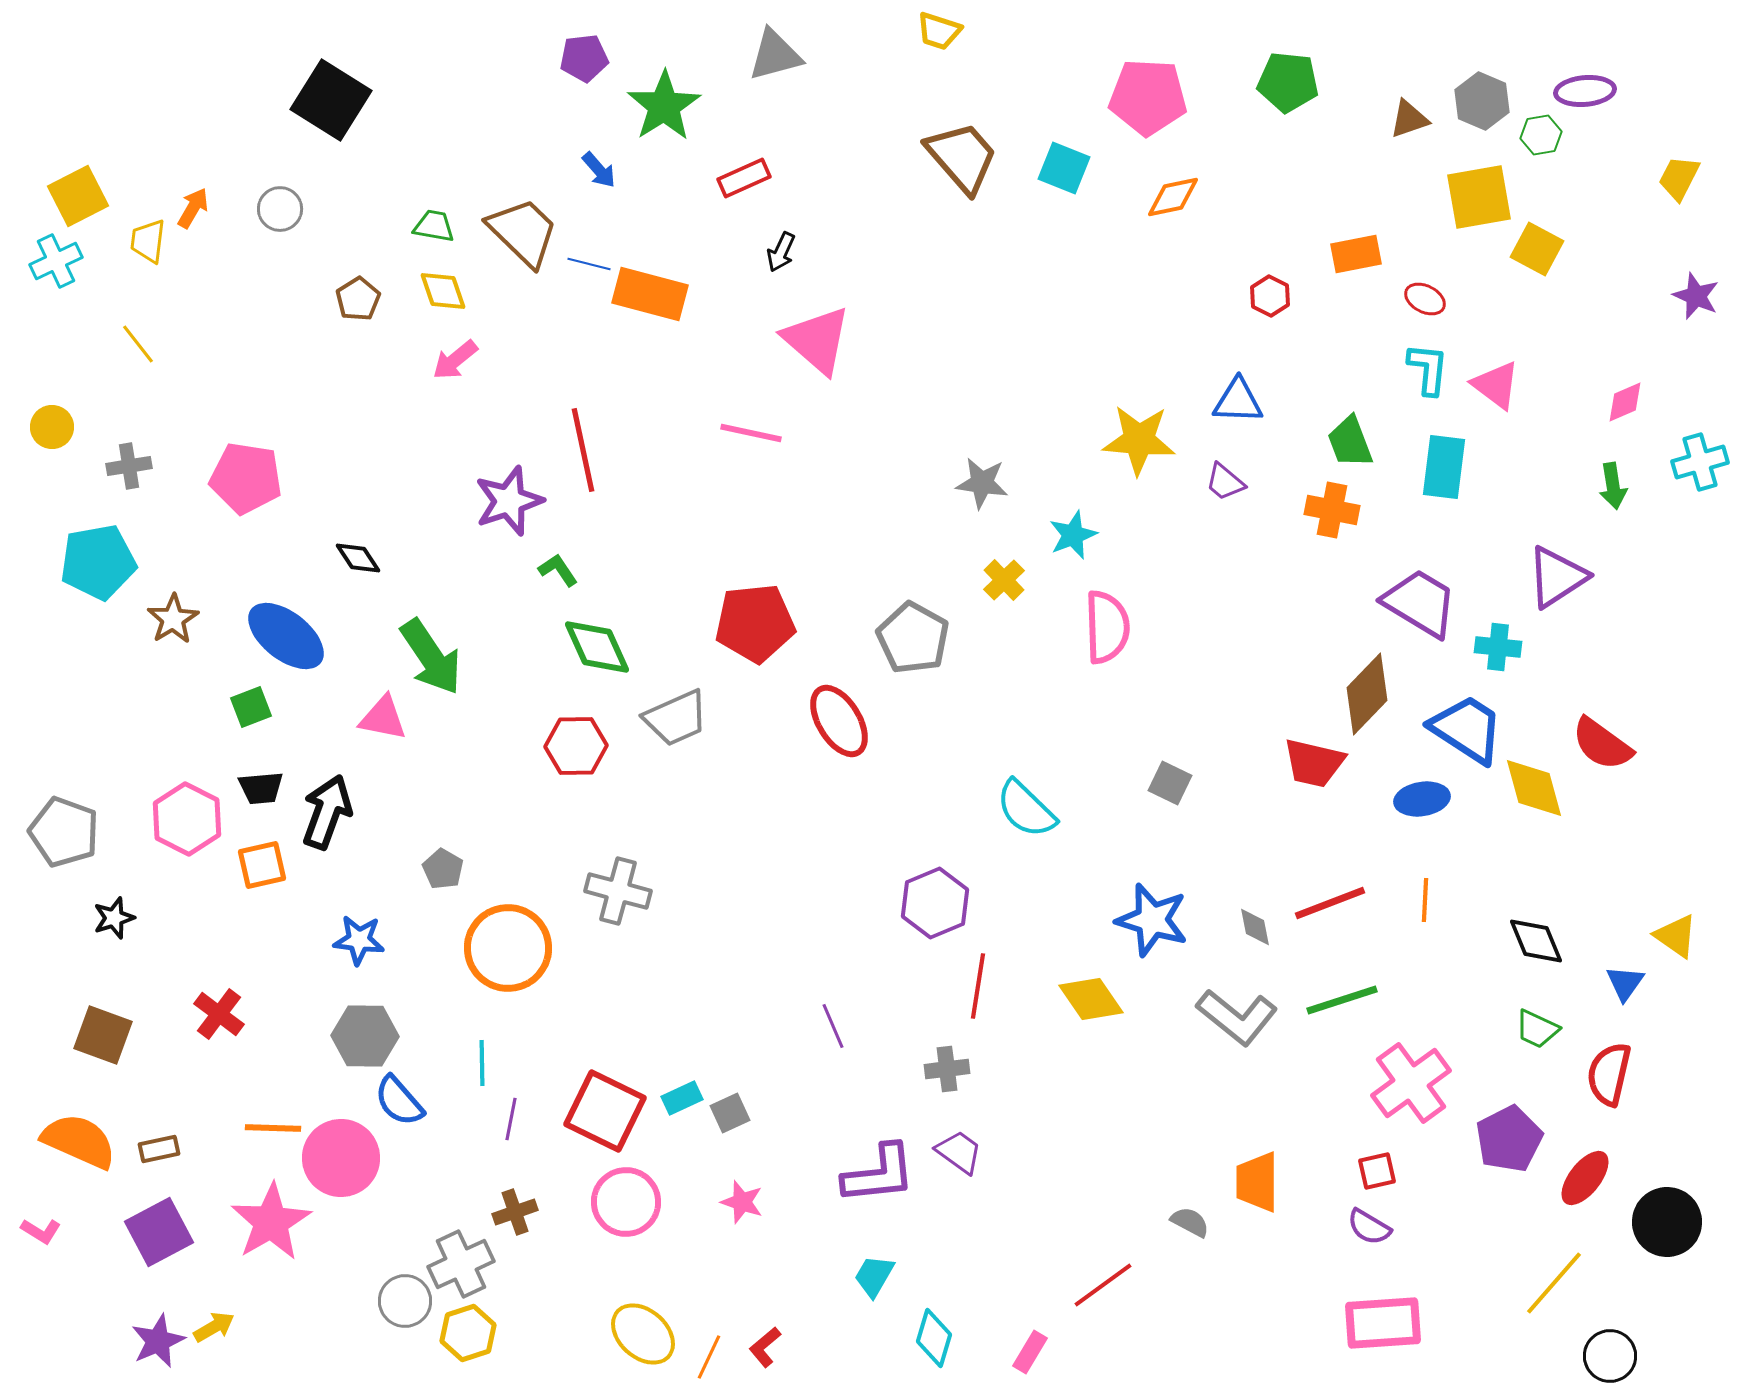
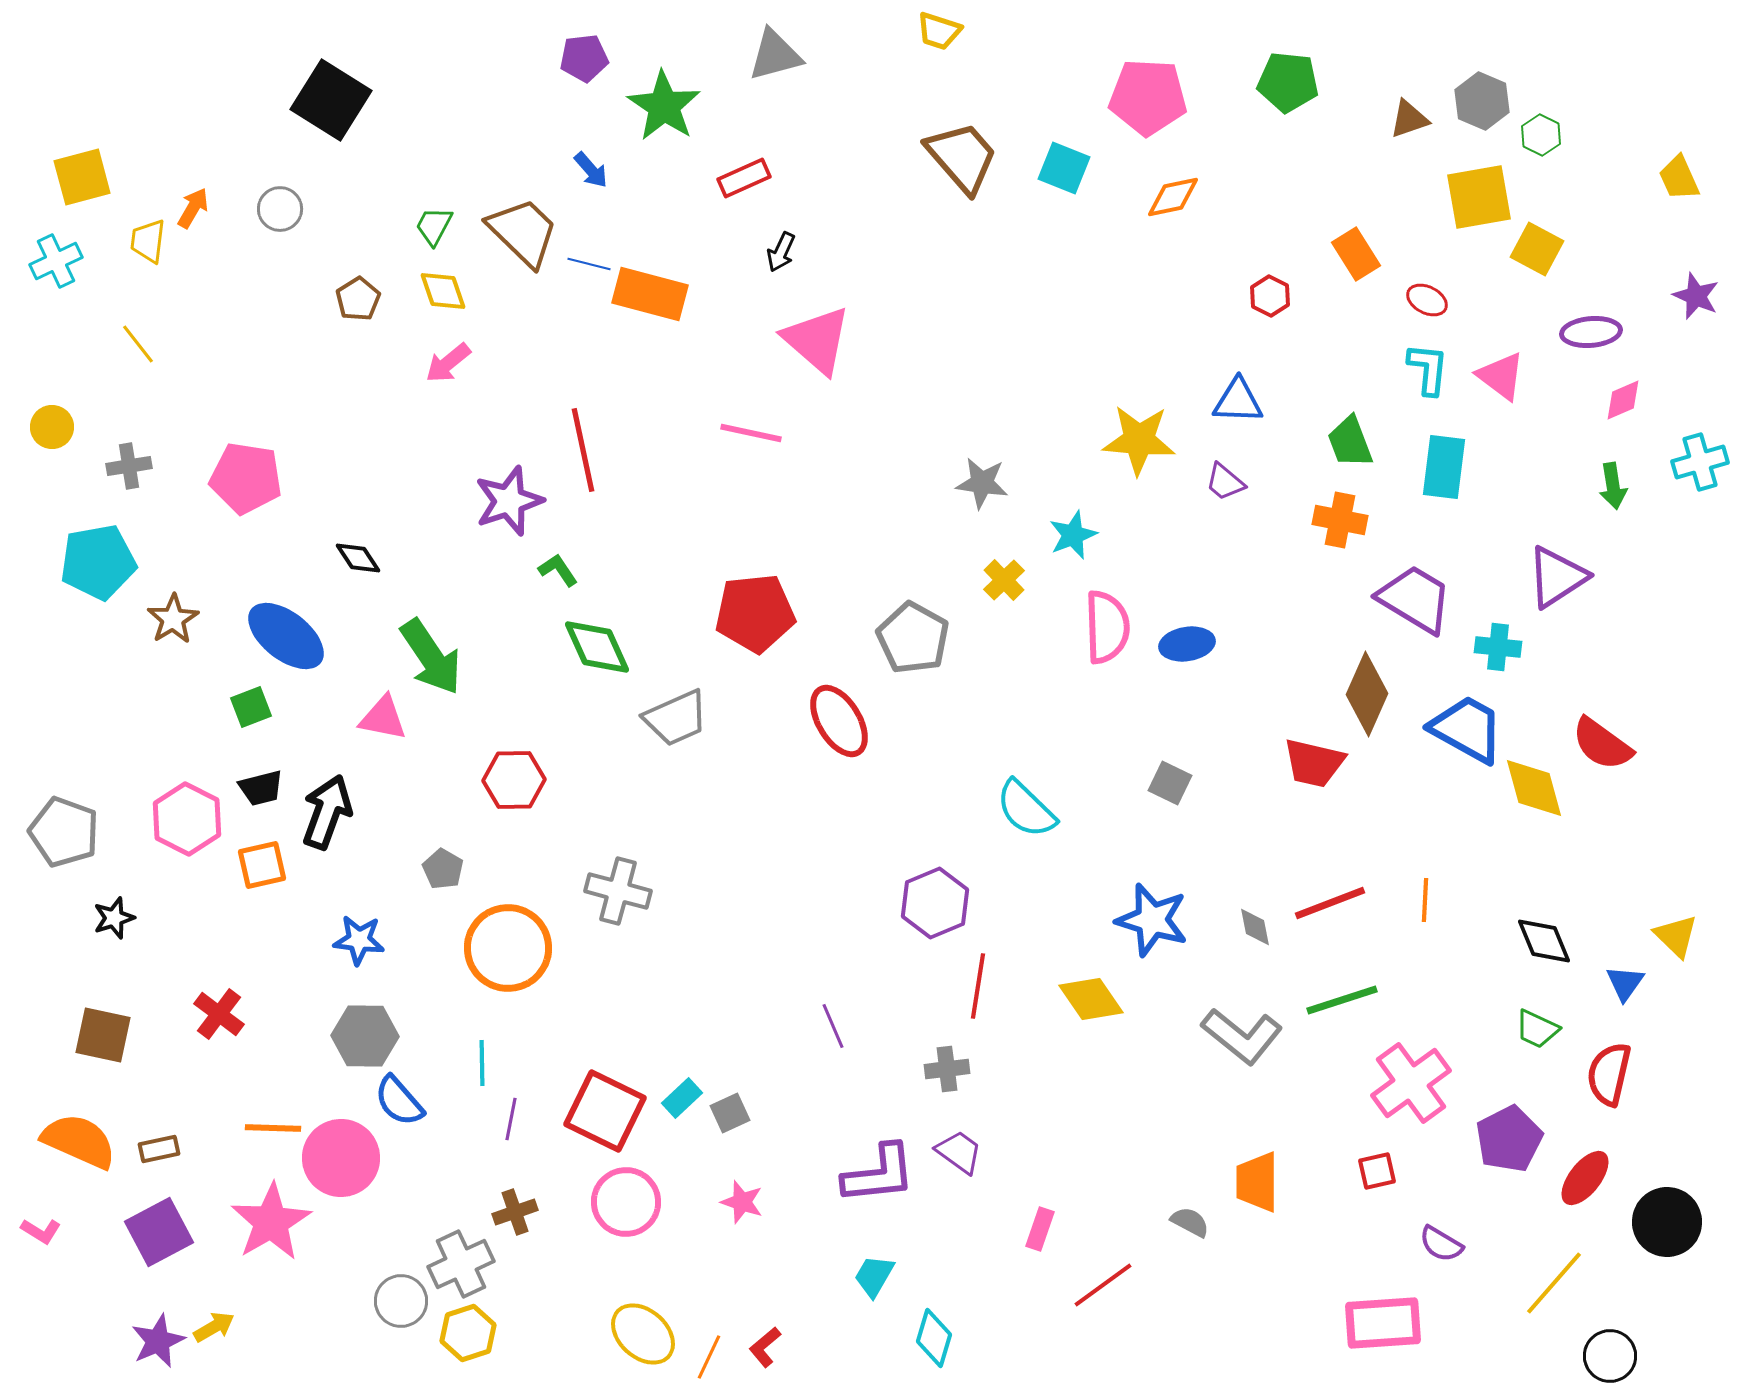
purple ellipse at (1585, 91): moved 6 px right, 241 px down
green star at (664, 106): rotated 6 degrees counterclockwise
green hexagon at (1541, 135): rotated 24 degrees counterclockwise
blue arrow at (599, 170): moved 8 px left
yellow trapezoid at (1679, 178): rotated 51 degrees counterclockwise
yellow square at (78, 196): moved 4 px right, 19 px up; rotated 12 degrees clockwise
green trapezoid at (434, 226): rotated 72 degrees counterclockwise
orange rectangle at (1356, 254): rotated 69 degrees clockwise
red ellipse at (1425, 299): moved 2 px right, 1 px down
pink arrow at (455, 360): moved 7 px left, 3 px down
pink triangle at (1496, 385): moved 5 px right, 9 px up
pink diamond at (1625, 402): moved 2 px left, 2 px up
orange cross at (1332, 510): moved 8 px right, 10 px down
purple trapezoid at (1420, 603): moved 5 px left, 4 px up
red pentagon at (755, 623): moved 10 px up
brown diamond at (1367, 694): rotated 20 degrees counterclockwise
blue trapezoid at (1467, 729): rotated 4 degrees counterclockwise
red hexagon at (576, 746): moved 62 px left, 34 px down
black trapezoid at (261, 788): rotated 9 degrees counterclockwise
blue ellipse at (1422, 799): moved 235 px left, 155 px up
yellow triangle at (1676, 936): rotated 9 degrees clockwise
black diamond at (1536, 941): moved 8 px right
gray L-shape at (1237, 1017): moved 5 px right, 19 px down
brown square at (103, 1035): rotated 8 degrees counterclockwise
cyan rectangle at (682, 1098): rotated 18 degrees counterclockwise
purple semicircle at (1369, 1227): moved 72 px right, 17 px down
gray circle at (405, 1301): moved 4 px left
pink rectangle at (1030, 1352): moved 10 px right, 123 px up; rotated 12 degrees counterclockwise
